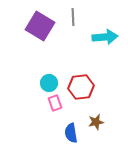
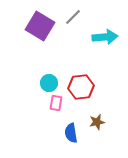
gray line: rotated 48 degrees clockwise
pink rectangle: moved 1 px right; rotated 28 degrees clockwise
brown star: moved 1 px right
